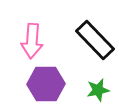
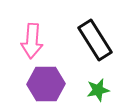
black rectangle: rotated 12 degrees clockwise
